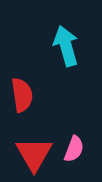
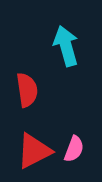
red semicircle: moved 5 px right, 5 px up
red triangle: moved 3 px up; rotated 33 degrees clockwise
